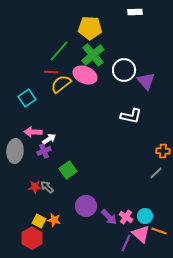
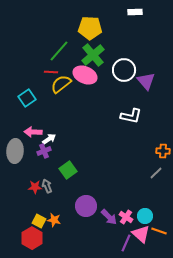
gray arrow: moved 1 px up; rotated 24 degrees clockwise
